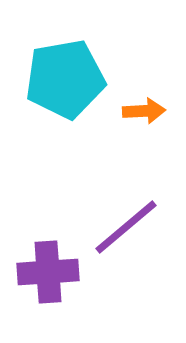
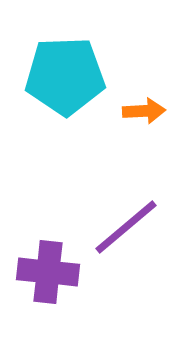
cyan pentagon: moved 3 px up; rotated 8 degrees clockwise
purple cross: rotated 10 degrees clockwise
